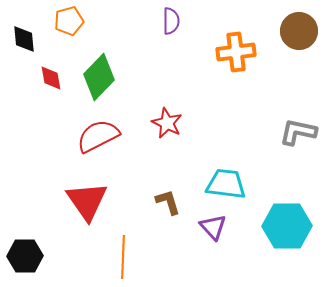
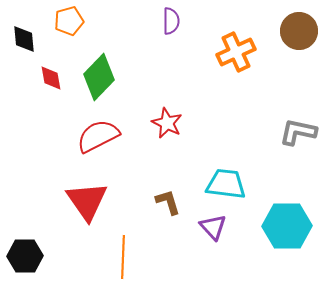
orange cross: rotated 18 degrees counterclockwise
